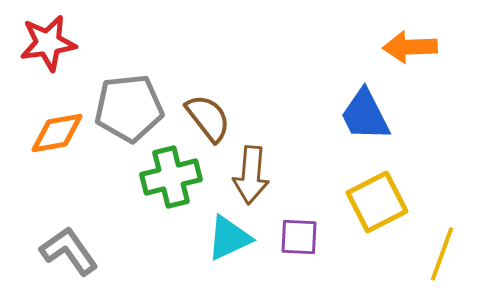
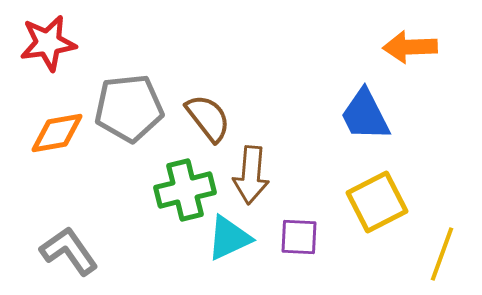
green cross: moved 14 px right, 13 px down
